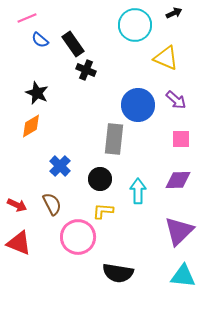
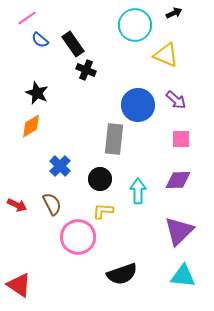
pink line: rotated 12 degrees counterclockwise
yellow triangle: moved 3 px up
red triangle: moved 42 px down; rotated 12 degrees clockwise
black semicircle: moved 4 px right, 1 px down; rotated 28 degrees counterclockwise
